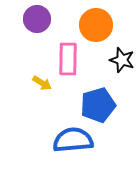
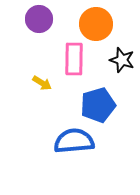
purple circle: moved 2 px right
orange circle: moved 1 px up
pink rectangle: moved 6 px right
blue semicircle: moved 1 px right, 1 px down
